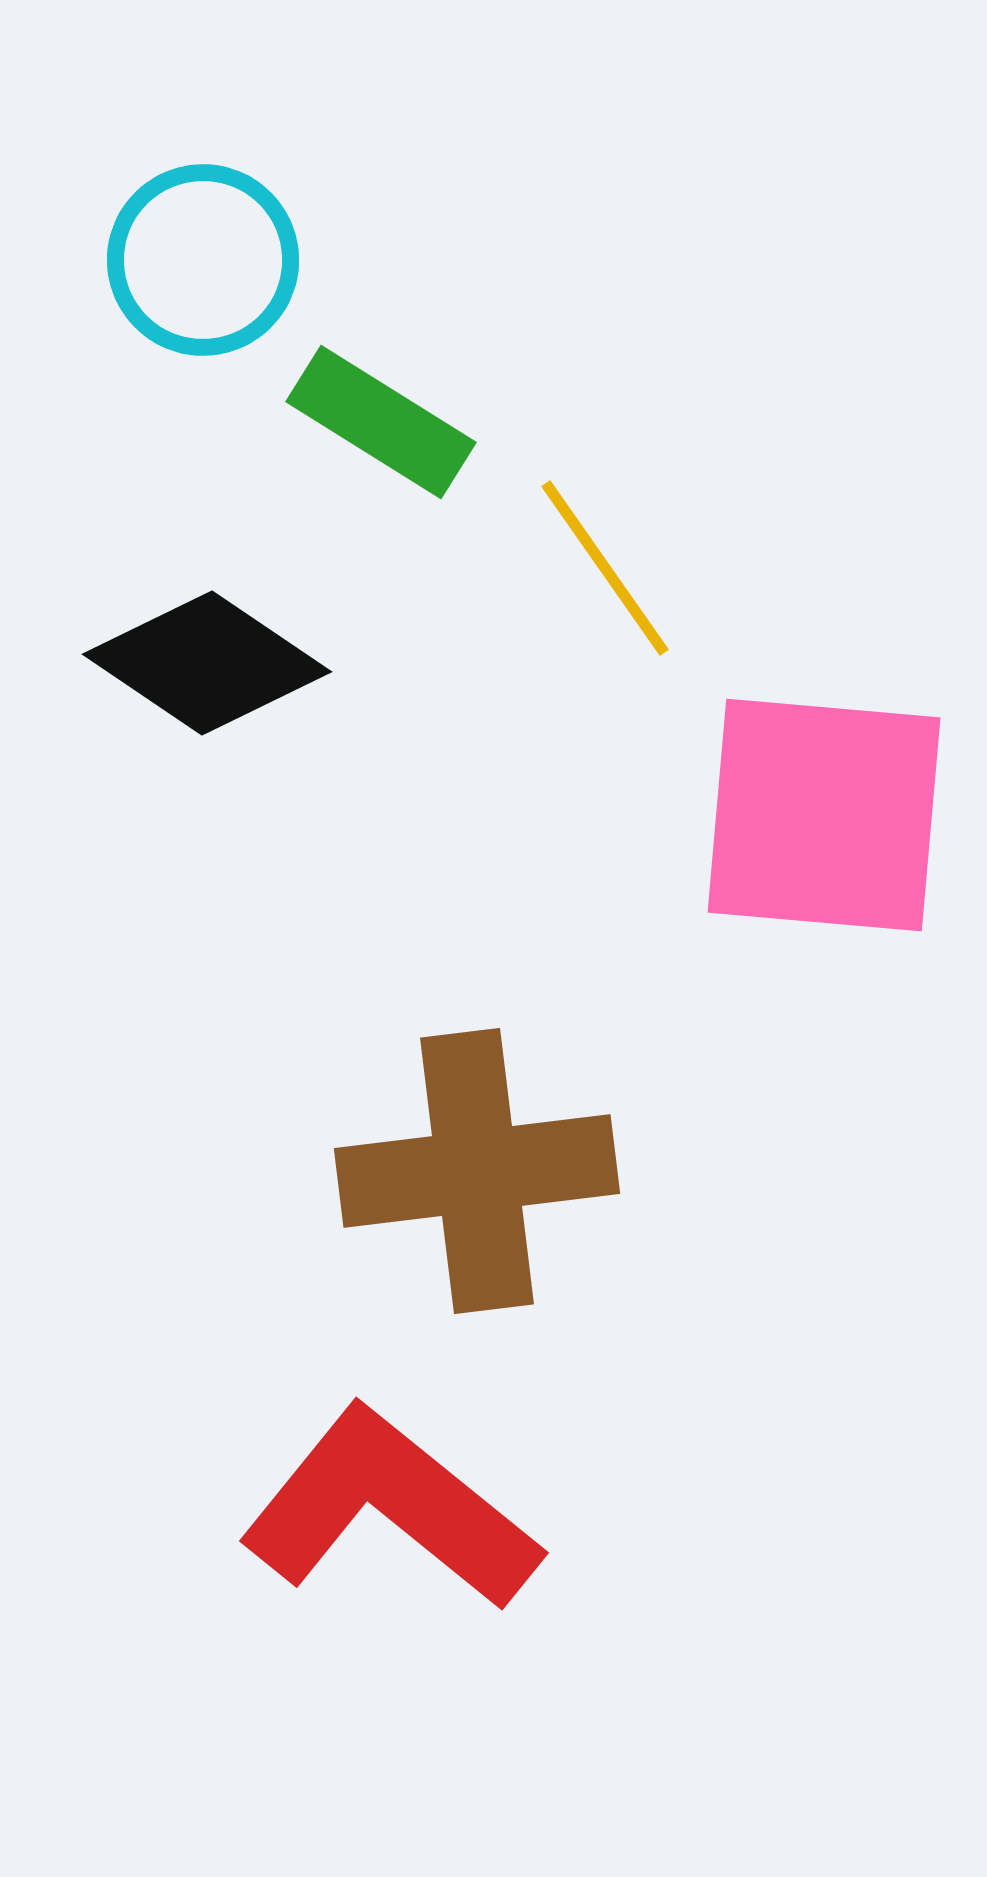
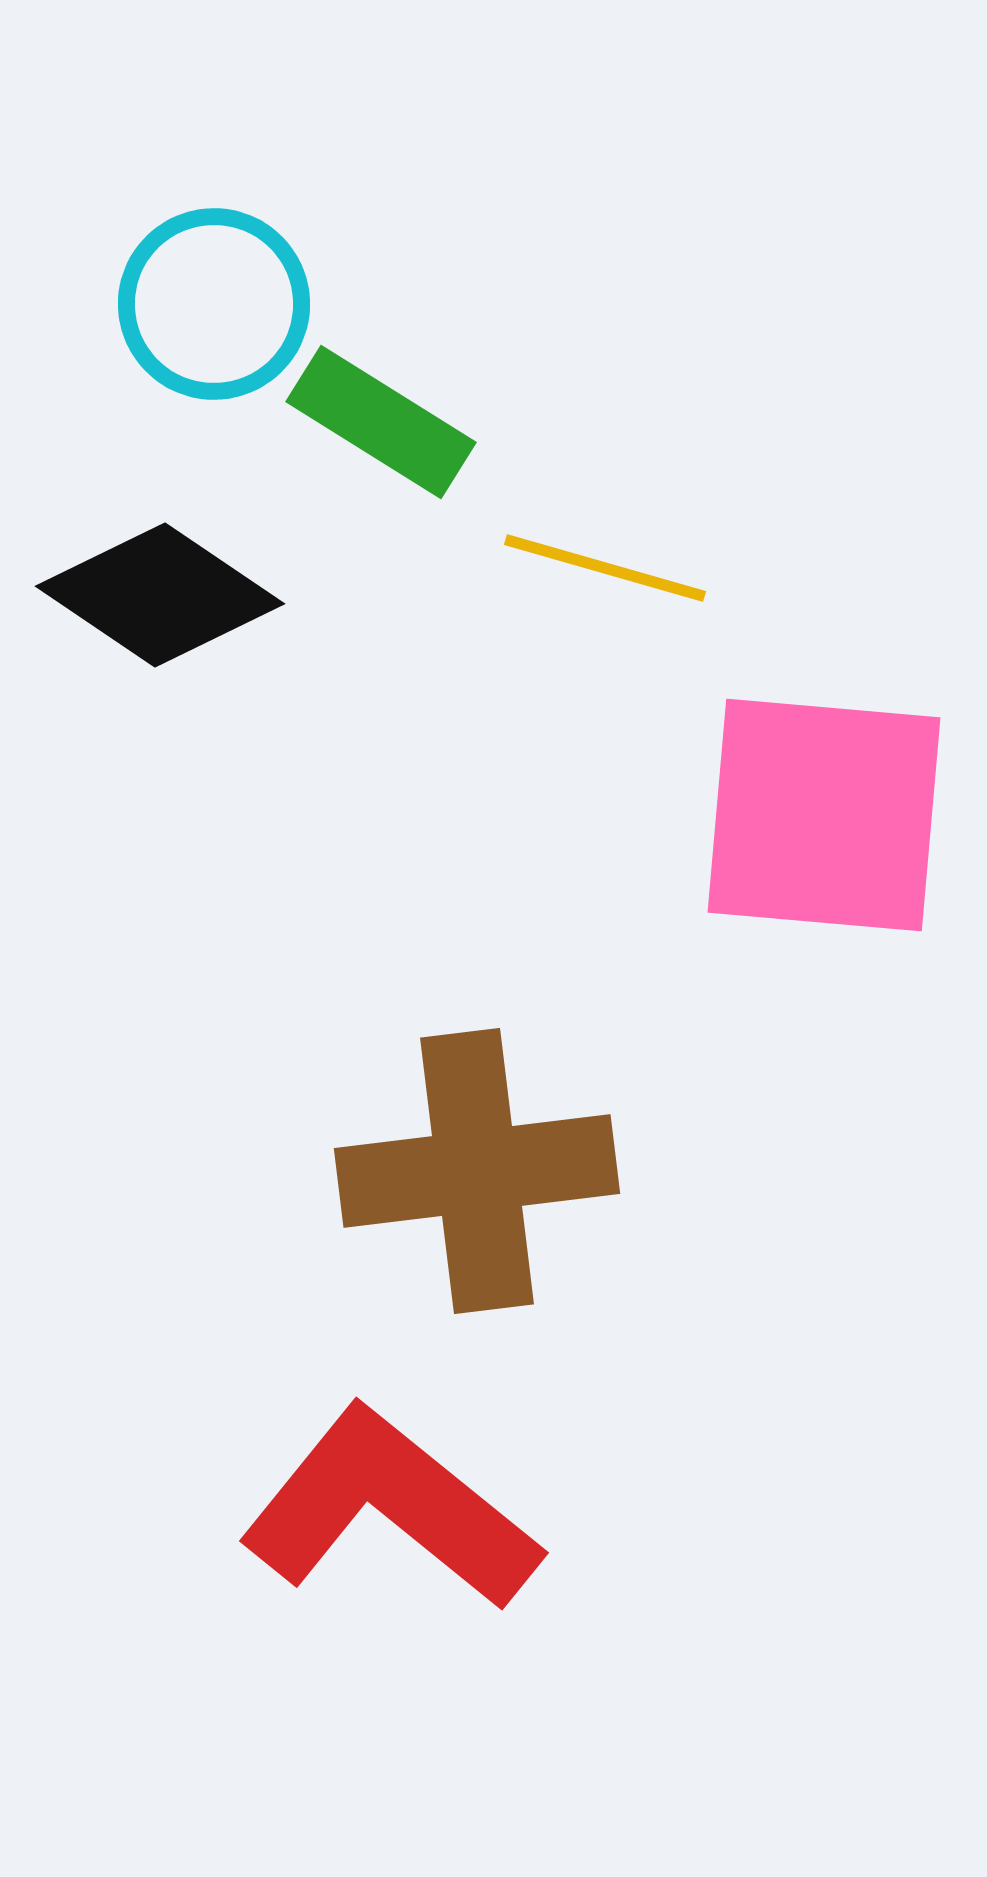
cyan circle: moved 11 px right, 44 px down
yellow line: rotated 39 degrees counterclockwise
black diamond: moved 47 px left, 68 px up
